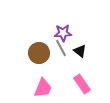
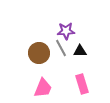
purple star: moved 3 px right, 2 px up
black triangle: rotated 40 degrees counterclockwise
pink rectangle: rotated 18 degrees clockwise
